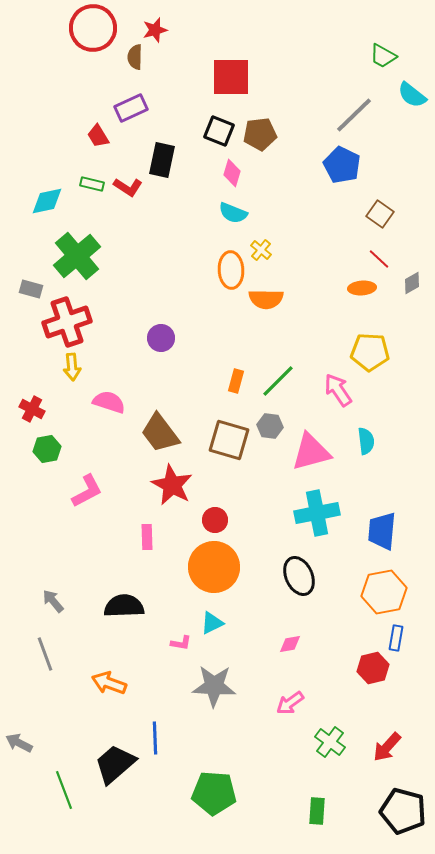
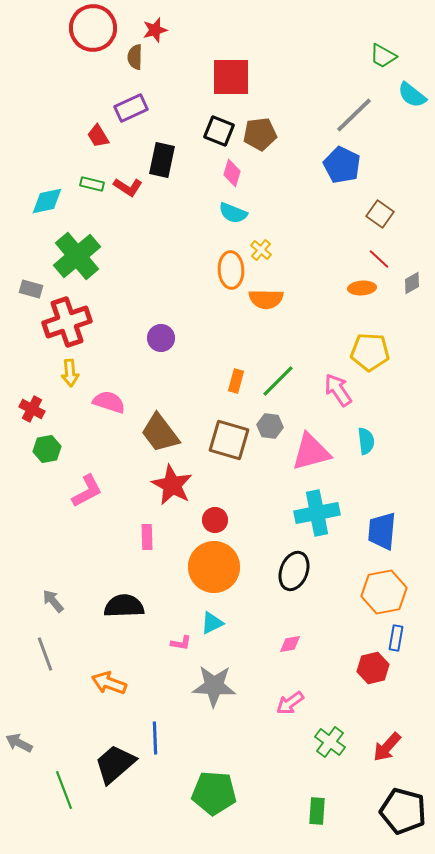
yellow arrow at (72, 367): moved 2 px left, 6 px down
black ellipse at (299, 576): moved 5 px left, 5 px up; rotated 45 degrees clockwise
